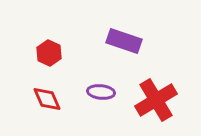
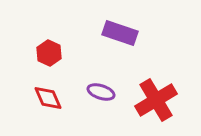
purple rectangle: moved 4 px left, 8 px up
purple ellipse: rotated 12 degrees clockwise
red diamond: moved 1 px right, 1 px up
